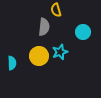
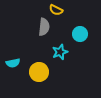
yellow semicircle: rotated 48 degrees counterclockwise
cyan circle: moved 3 px left, 2 px down
yellow circle: moved 16 px down
cyan semicircle: moved 1 px right; rotated 80 degrees clockwise
